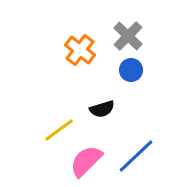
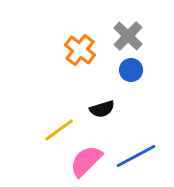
blue line: rotated 15 degrees clockwise
